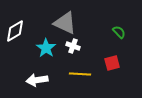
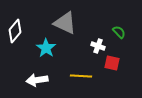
white diamond: rotated 20 degrees counterclockwise
white cross: moved 25 px right
red square: rotated 28 degrees clockwise
yellow line: moved 1 px right, 2 px down
